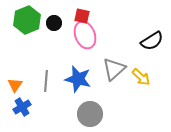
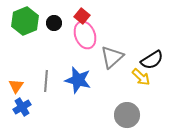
red square: rotated 28 degrees clockwise
green hexagon: moved 2 px left, 1 px down
black semicircle: moved 19 px down
gray triangle: moved 2 px left, 12 px up
blue star: moved 1 px down
orange triangle: moved 1 px right, 1 px down
gray circle: moved 37 px right, 1 px down
